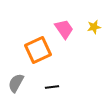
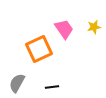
orange square: moved 1 px right, 1 px up
gray semicircle: moved 1 px right
